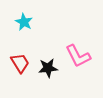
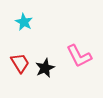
pink L-shape: moved 1 px right
black star: moved 3 px left; rotated 18 degrees counterclockwise
